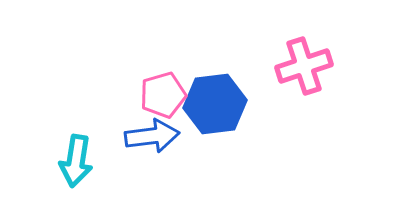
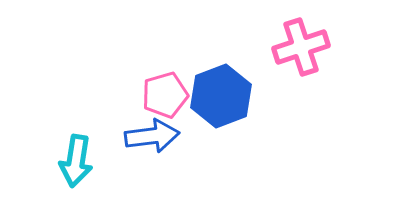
pink cross: moved 3 px left, 19 px up
pink pentagon: moved 2 px right
blue hexagon: moved 6 px right, 8 px up; rotated 14 degrees counterclockwise
